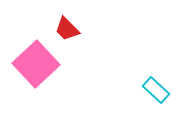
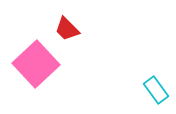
cyan rectangle: rotated 12 degrees clockwise
